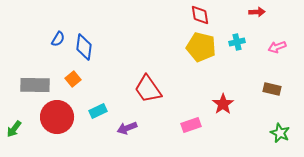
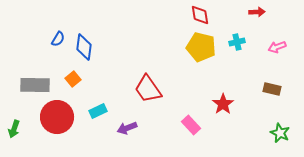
pink rectangle: rotated 66 degrees clockwise
green arrow: rotated 18 degrees counterclockwise
